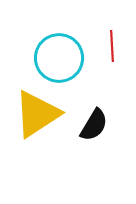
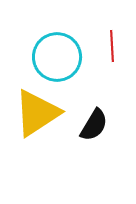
cyan circle: moved 2 px left, 1 px up
yellow triangle: moved 1 px up
